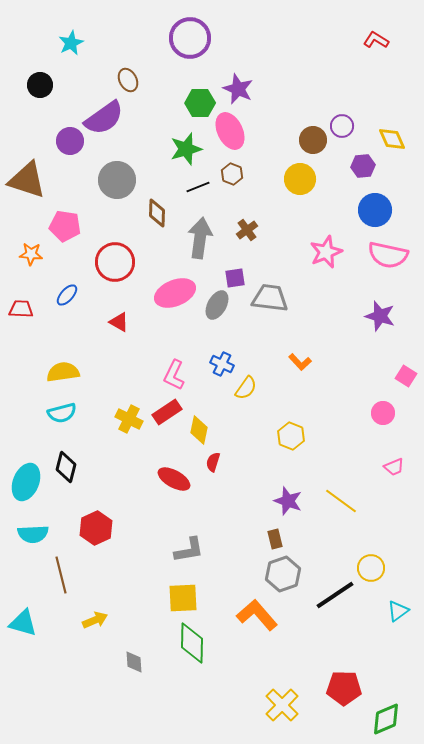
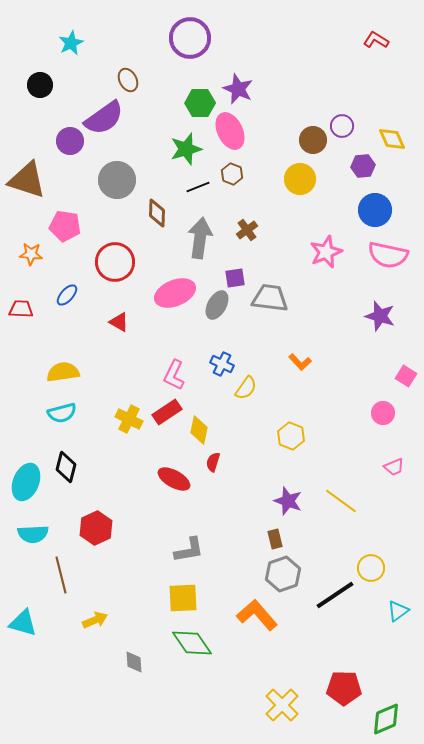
green diamond at (192, 643): rotated 36 degrees counterclockwise
